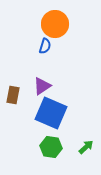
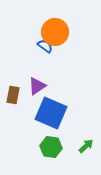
orange circle: moved 8 px down
blue semicircle: rotated 70 degrees counterclockwise
purple triangle: moved 5 px left
green arrow: moved 1 px up
